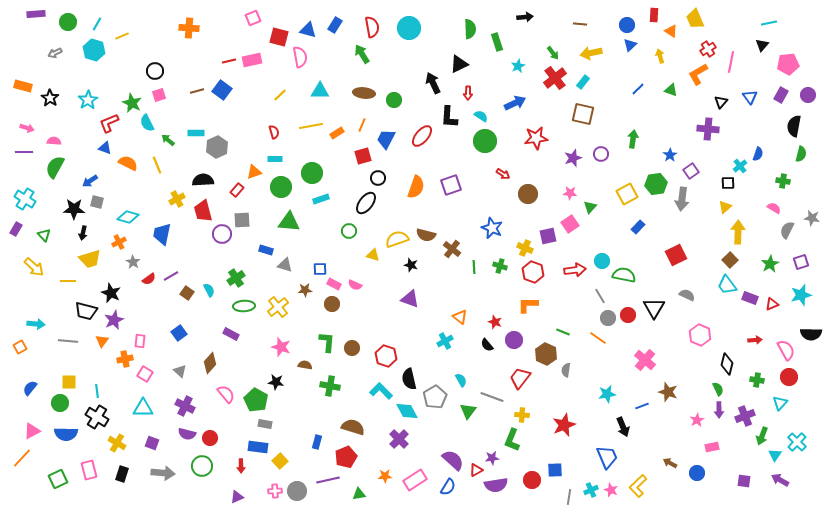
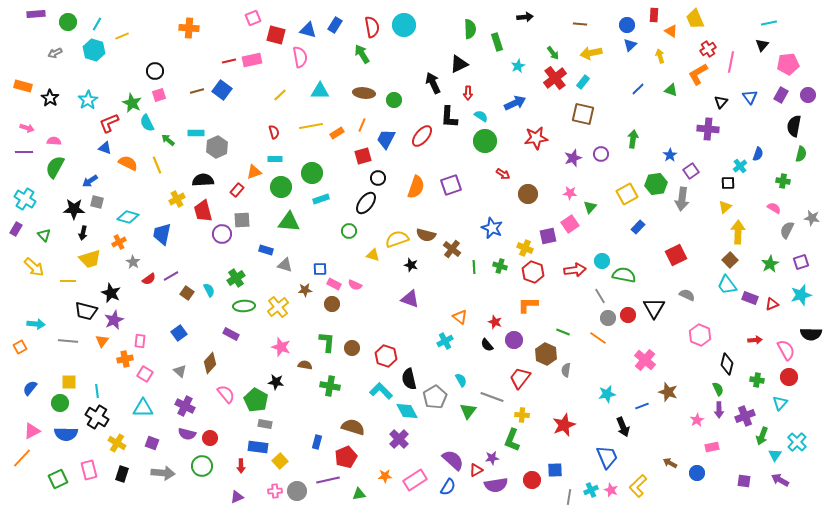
cyan circle at (409, 28): moved 5 px left, 3 px up
red square at (279, 37): moved 3 px left, 2 px up
